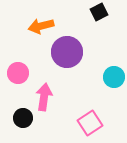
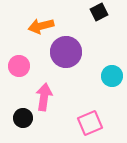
purple circle: moved 1 px left
pink circle: moved 1 px right, 7 px up
cyan circle: moved 2 px left, 1 px up
pink square: rotated 10 degrees clockwise
